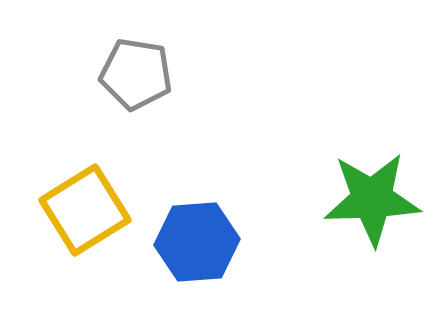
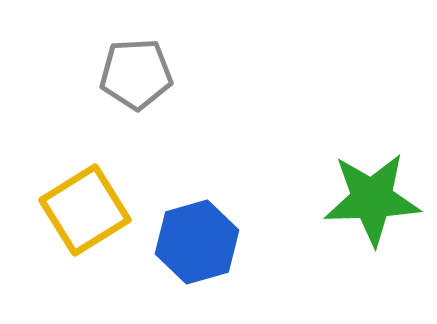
gray pentagon: rotated 12 degrees counterclockwise
blue hexagon: rotated 12 degrees counterclockwise
